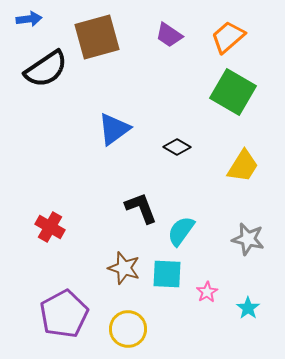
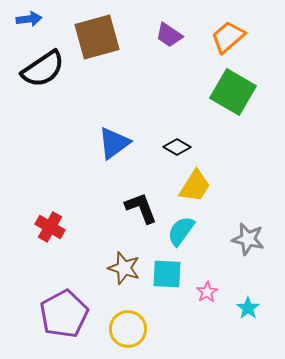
black semicircle: moved 3 px left
blue triangle: moved 14 px down
yellow trapezoid: moved 48 px left, 20 px down
